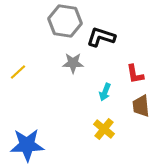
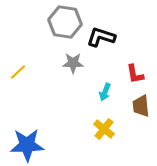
gray hexagon: moved 1 px down
